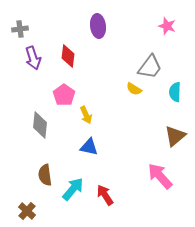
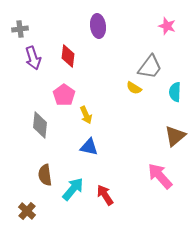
yellow semicircle: moved 1 px up
